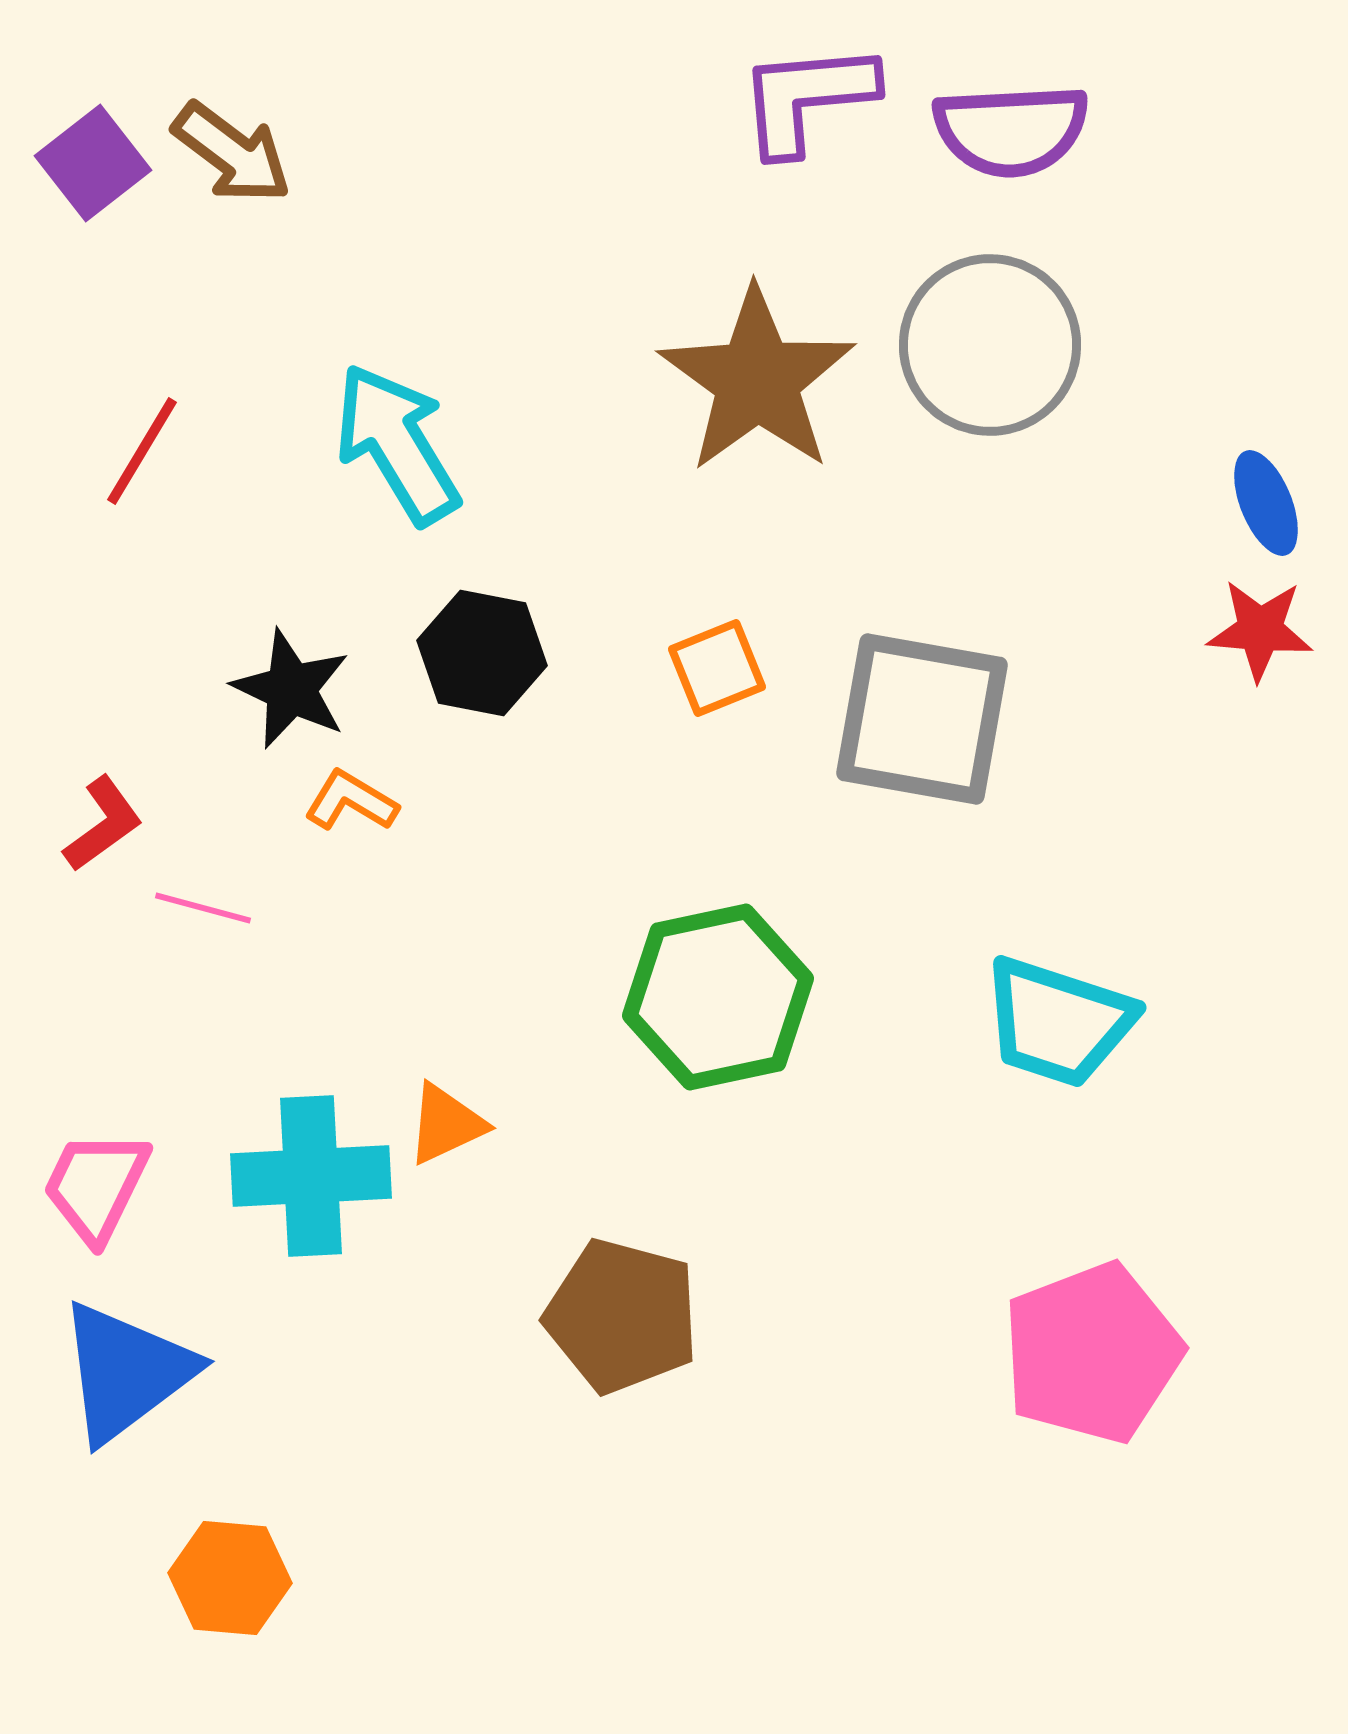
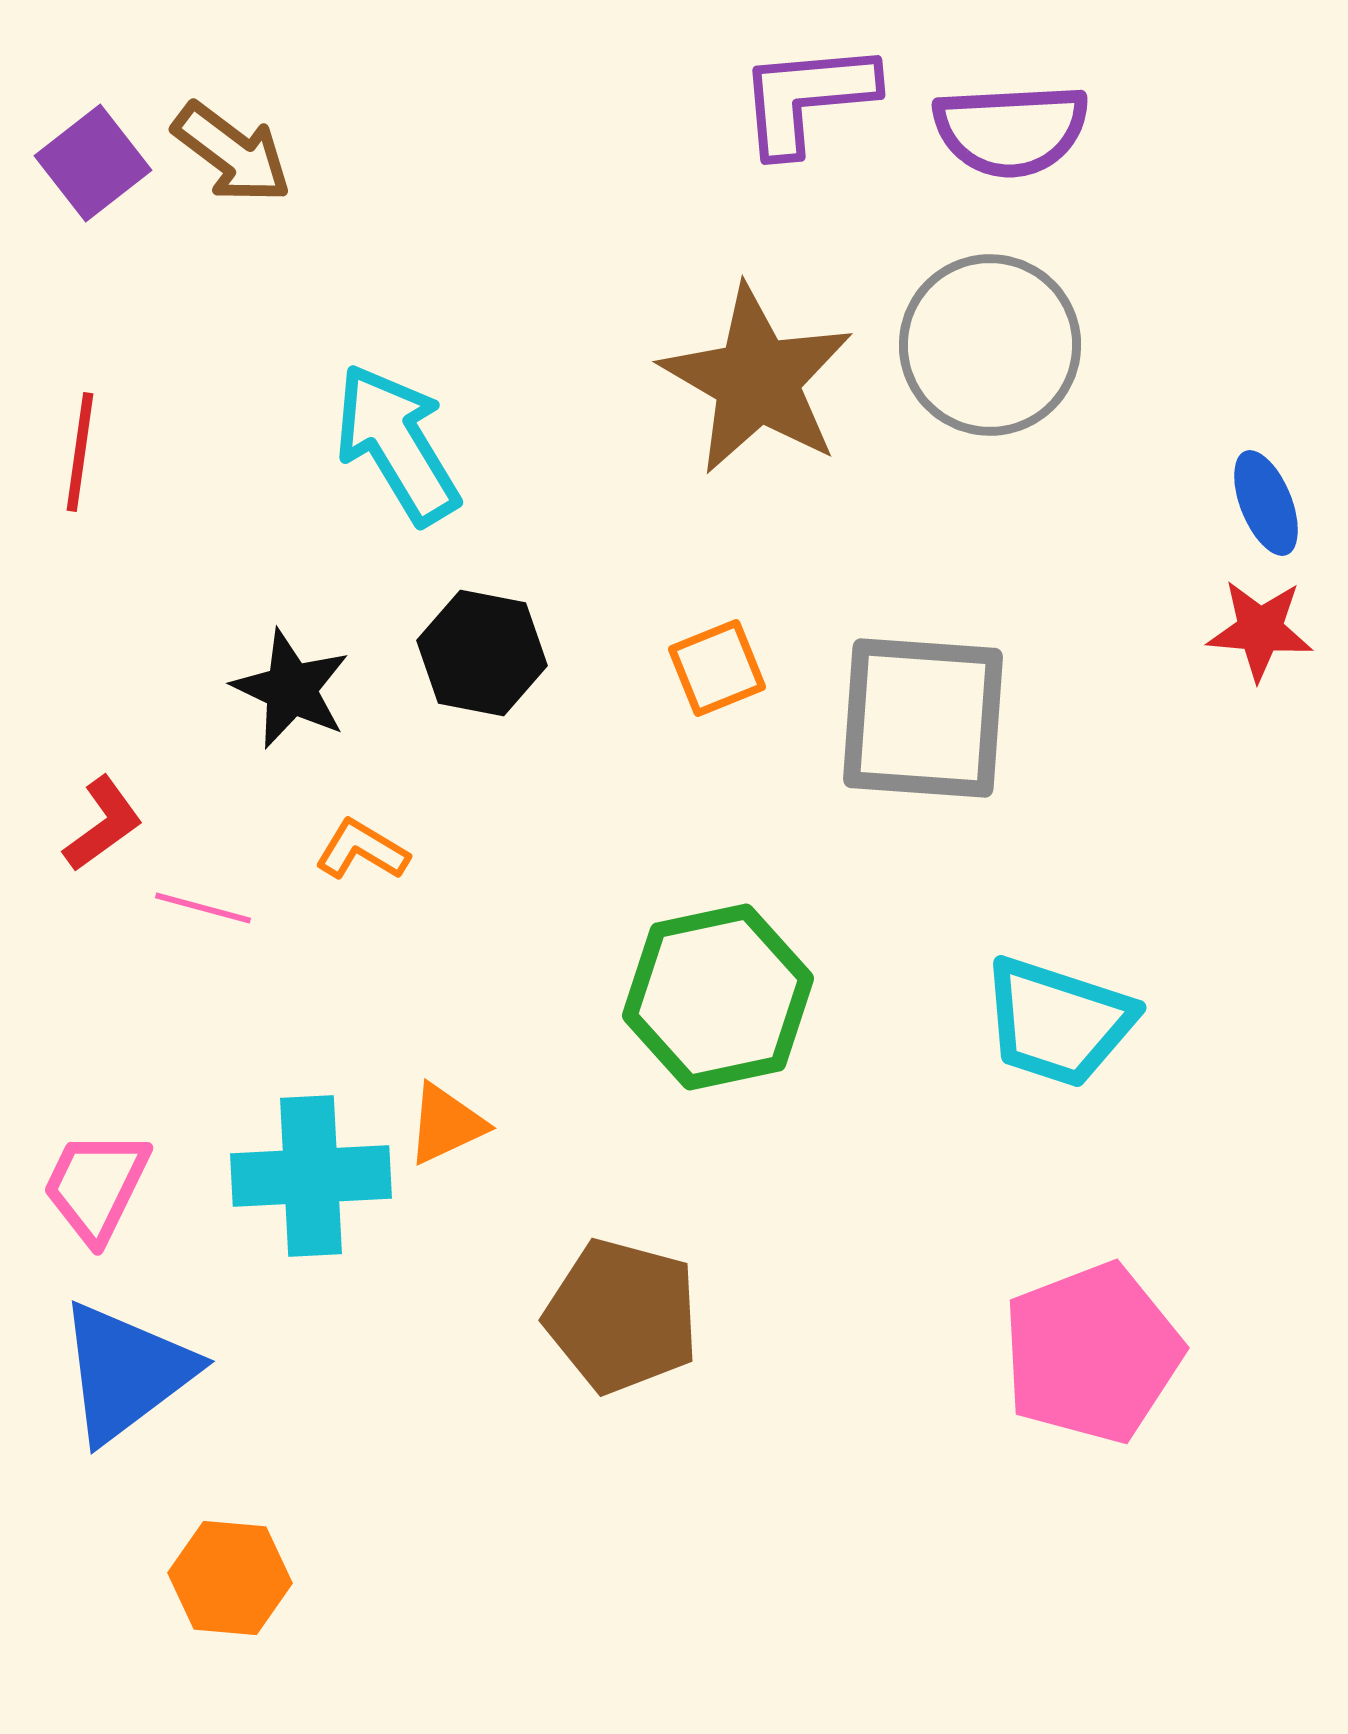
brown star: rotated 6 degrees counterclockwise
red line: moved 62 px left, 1 px down; rotated 23 degrees counterclockwise
gray square: moved 1 px right, 1 px up; rotated 6 degrees counterclockwise
orange L-shape: moved 11 px right, 49 px down
